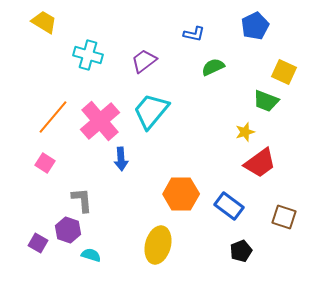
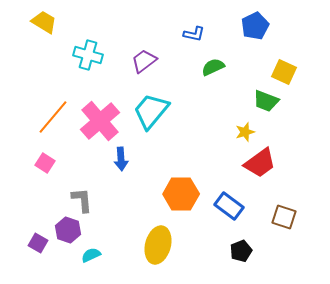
cyan semicircle: rotated 42 degrees counterclockwise
